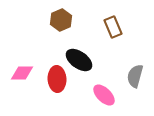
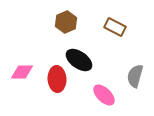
brown hexagon: moved 5 px right, 2 px down
brown rectangle: moved 2 px right; rotated 40 degrees counterclockwise
pink diamond: moved 1 px up
